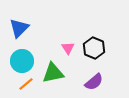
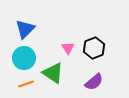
blue triangle: moved 6 px right, 1 px down
black hexagon: rotated 15 degrees clockwise
cyan circle: moved 2 px right, 3 px up
green triangle: rotated 45 degrees clockwise
orange line: rotated 21 degrees clockwise
